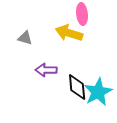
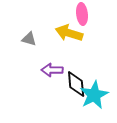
gray triangle: moved 4 px right, 1 px down
purple arrow: moved 6 px right
black diamond: moved 1 px left, 3 px up
cyan star: moved 4 px left, 3 px down
